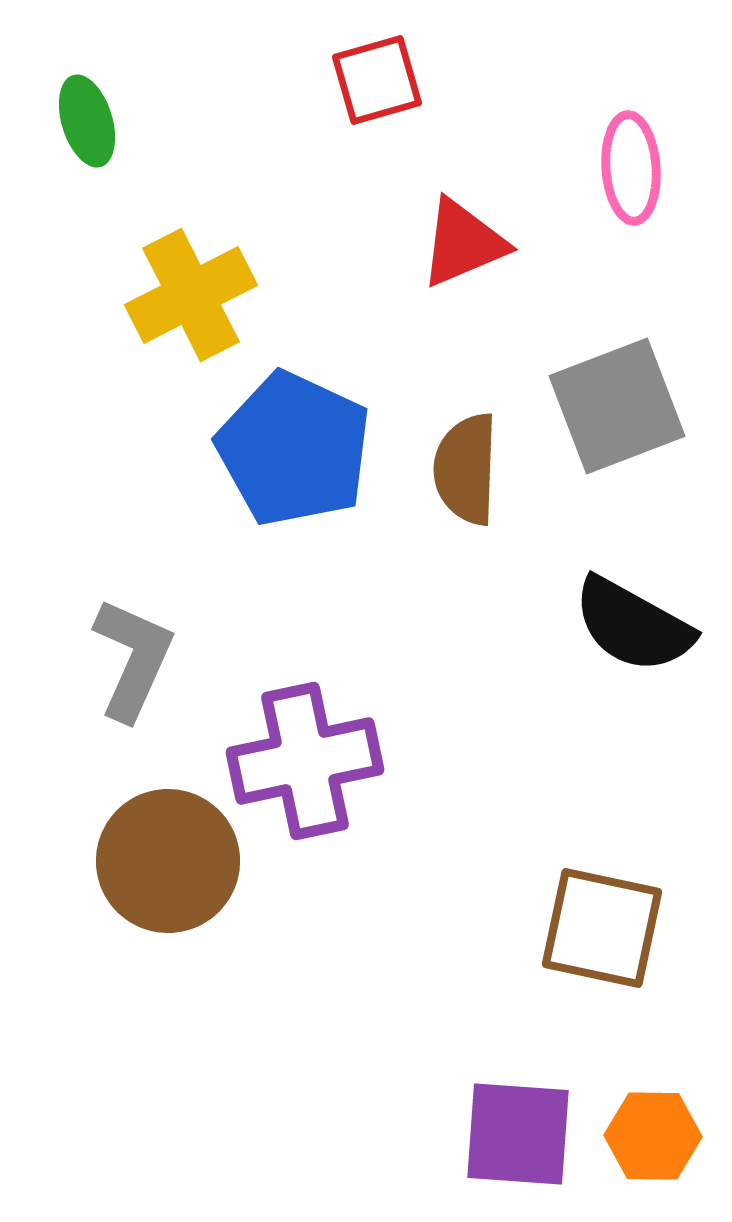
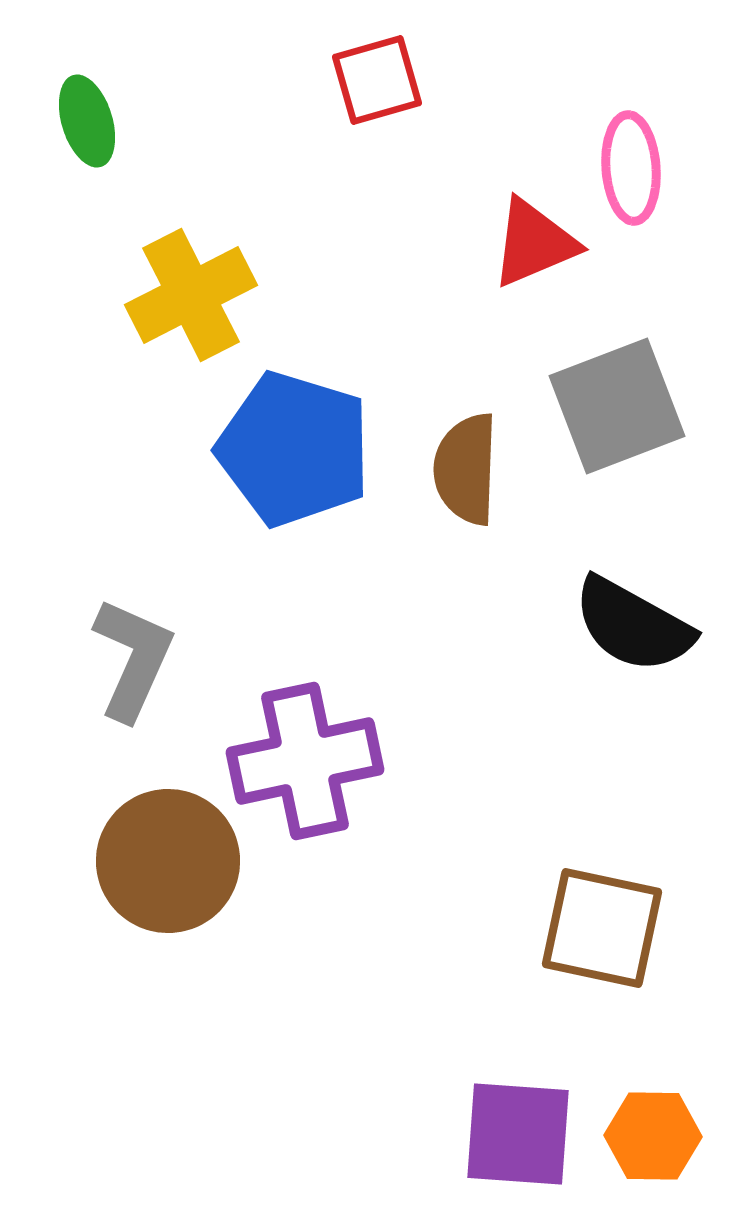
red triangle: moved 71 px right
blue pentagon: rotated 8 degrees counterclockwise
